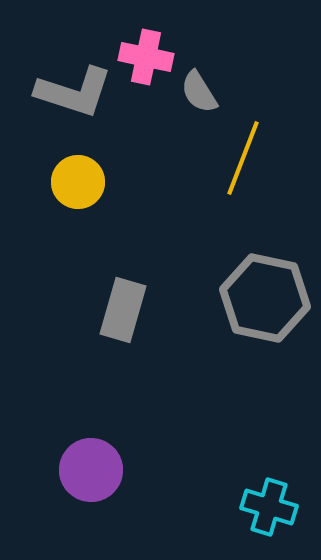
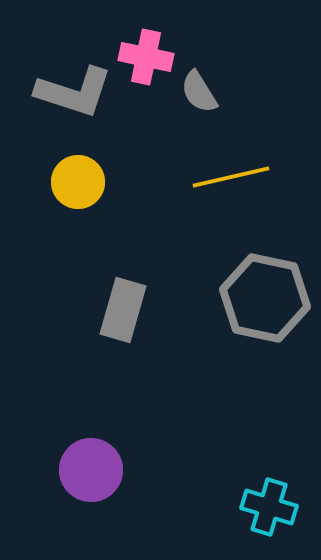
yellow line: moved 12 px left, 19 px down; rotated 56 degrees clockwise
